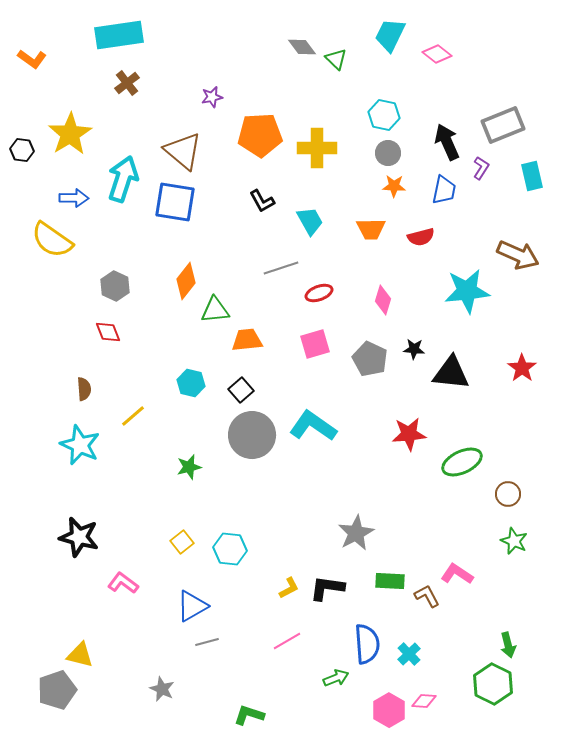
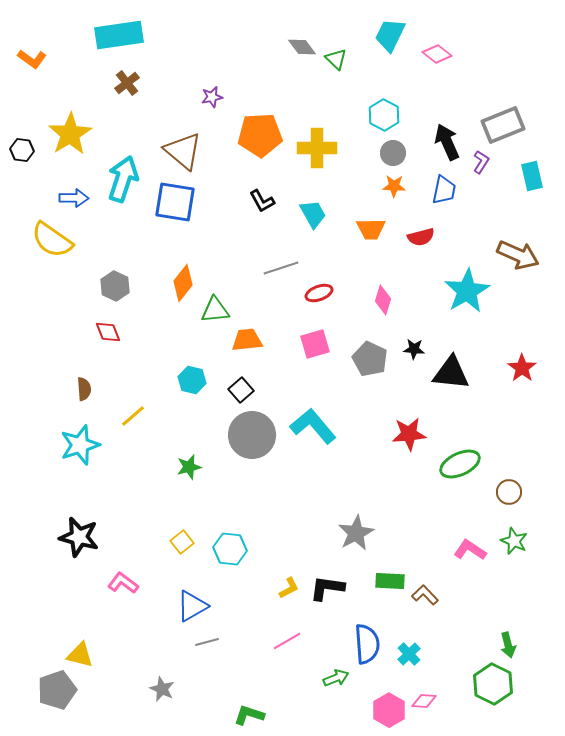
cyan hexagon at (384, 115): rotated 16 degrees clockwise
gray circle at (388, 153): moved 5 px right
purple L-shape at (481, 168): moved 6 px up
cyan trapezoid at (310, 221): moved 3 px right, 7 px up
orange diamond at (186, 281): moved 3 px left, 2 px down
cyan star at (467, 291): rotated 24 degrees counterclockwise
cyan hexagon at (191, 383): moved 1 px right, 3 px up
cyan L-shape at (313, 426): rotated 15 degrees clockwise
cyan star at (80, 445): rotated 30 degrees clockwise
green ellipse at (462, 462): moved 2 px left, 2 px down
brown circle at (508, 494): moved 1 px right, 2 px up
pink L-shape at (457, 574): moved 13 px right, 24 px up
brown L-shape at (427, 596): moved 2 px left, 1 px up; rotated 16 degrees counterclockwise
